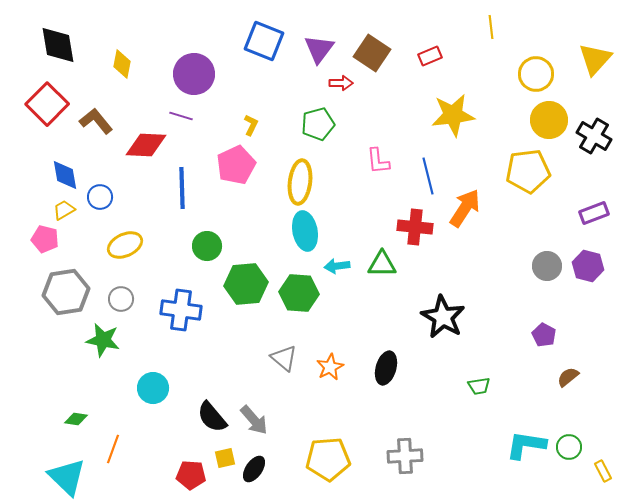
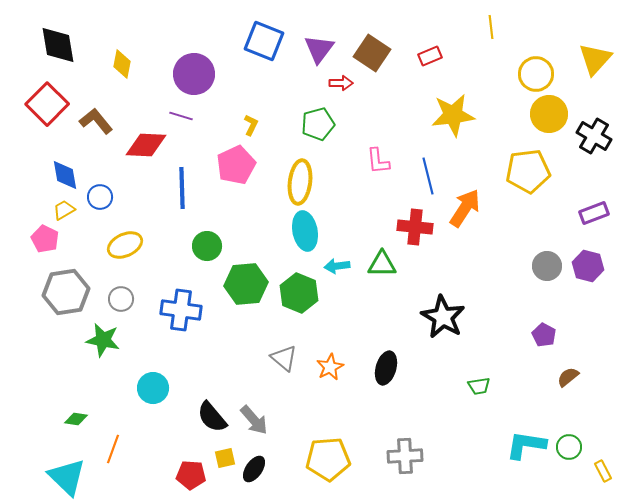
yellow circle at (549, 120): moved 6 px up
pink pentagon at (45, 239): rotated 12 degrees clockwise
green hexagon at (299, 293): rotated 18 degrees clockwise
